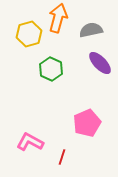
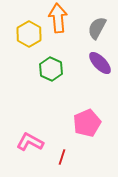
orange arrow: rotated 20 degrees counterclockwise
gray semicircle: moved 6 px right, 2 px up; rotated 50 degrees counterclockwise
yellow hexagon: rotated 15 degrees counterclockwise
